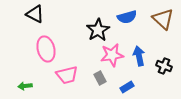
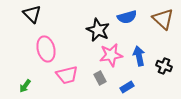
black triangle: moved 3 px left; rotated 18 degrees clockwise
black star: rotated 15 degrees counterclockwise
pink star: moved 1 px left
green arrow: rotated 48 degrees counterclockwise
